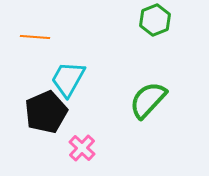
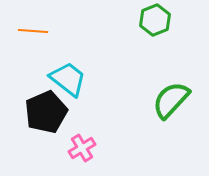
orange line: moved 2 px left, 6 px up
cyan trapezoid: rotated 99 degrees clockwise
green semicircle: moved 23 px right
pink cross: rotated 16 degrees clockwise
